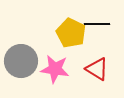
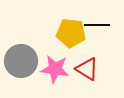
black line: moved 1 px down
yellow pentagon: rotated 20 degrees counterclockwise
red triangle: moved 10 px left
